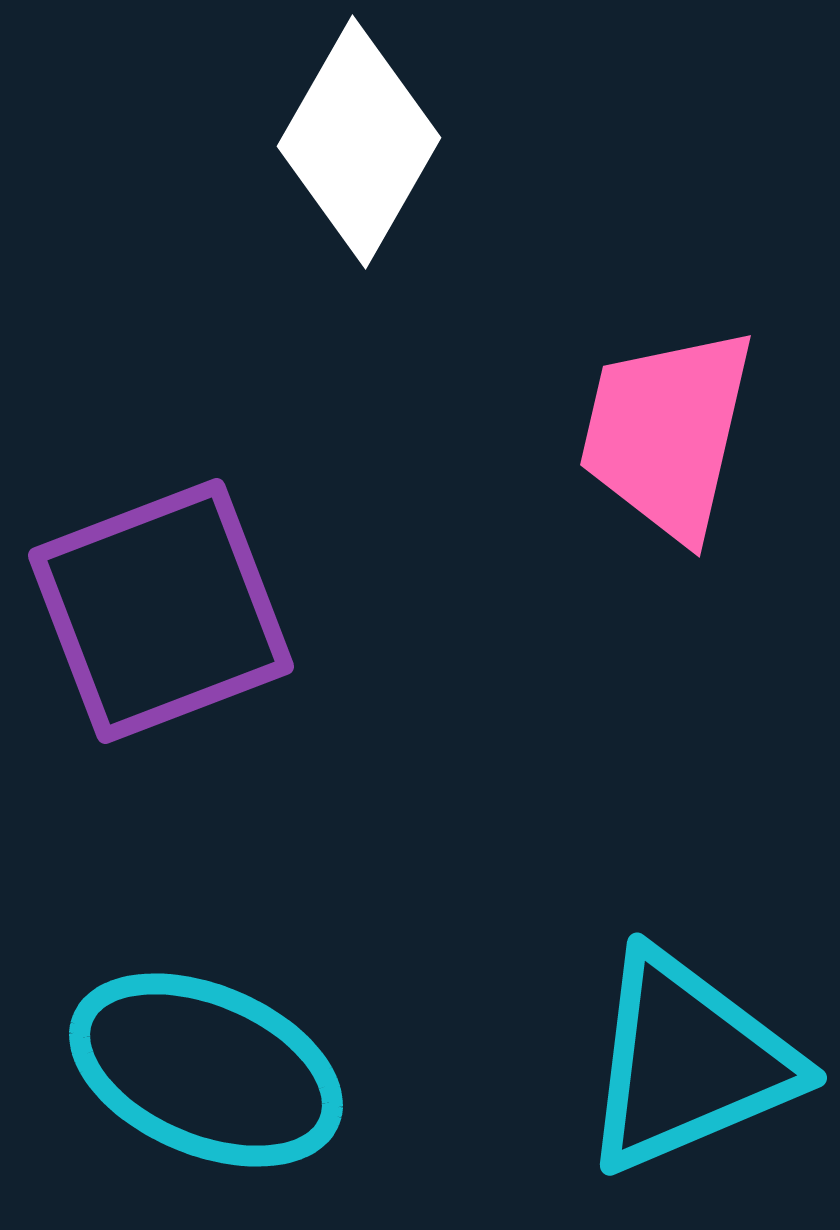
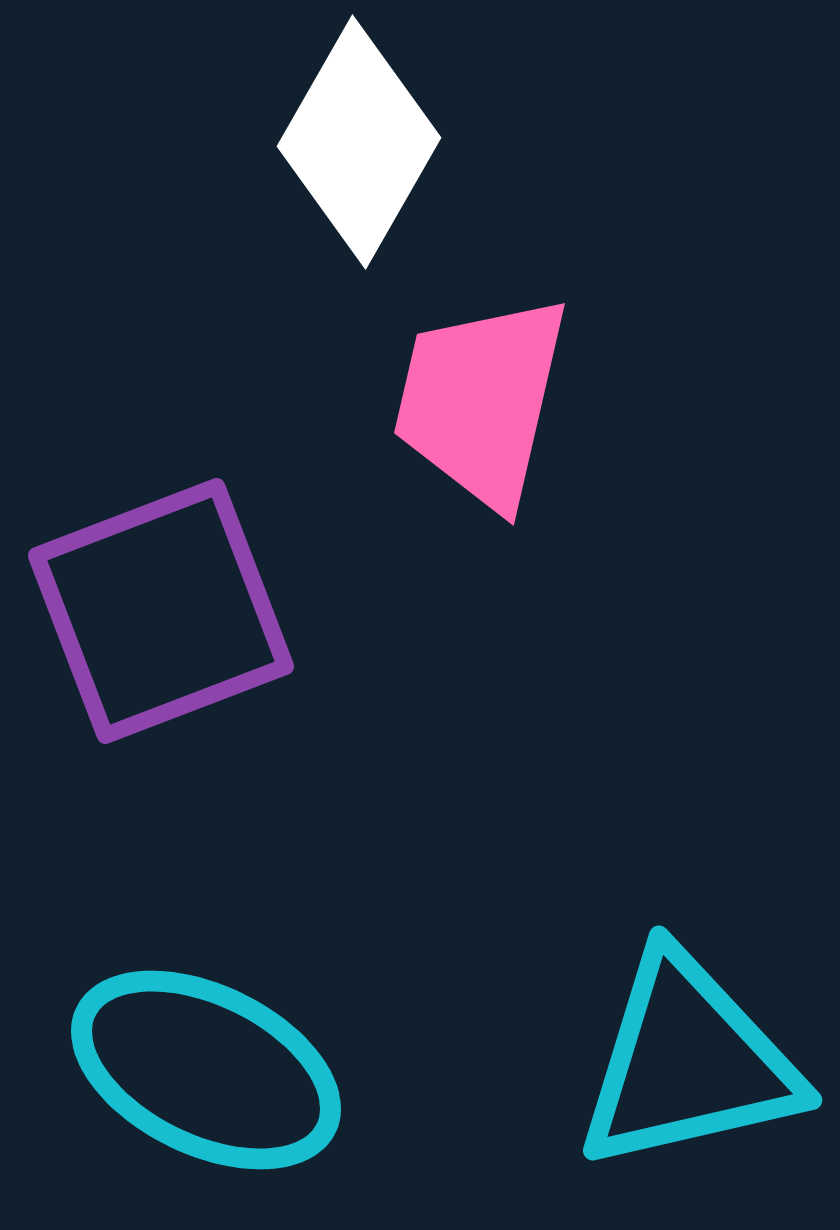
pink trapezoid: moved 186 px left, 32 px up
cyan triangle: rotated 10 degrees clockwise
cyan ellipse: rotated 3 degrees clockwise
